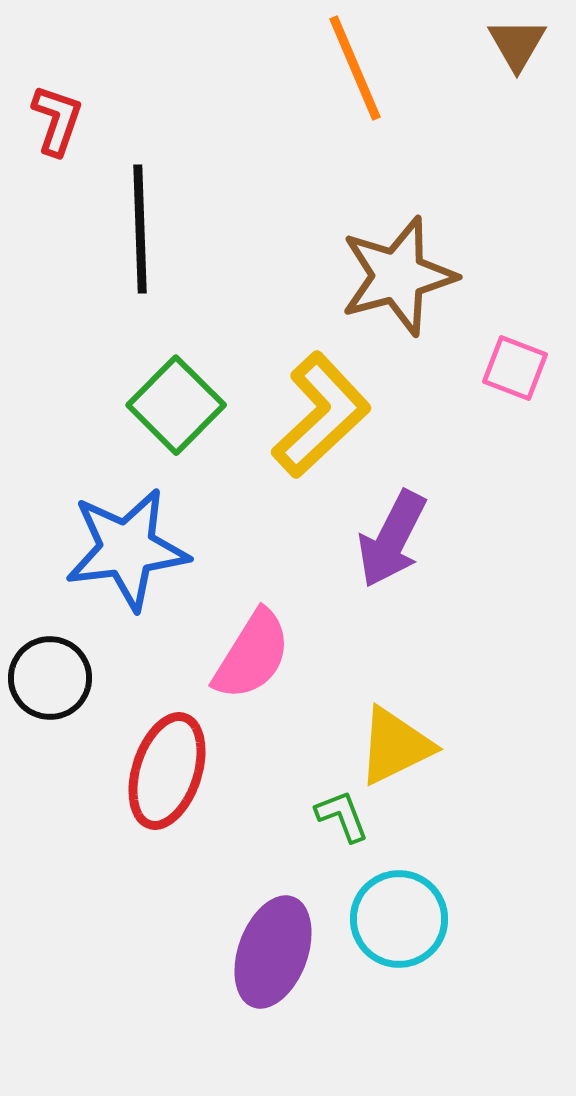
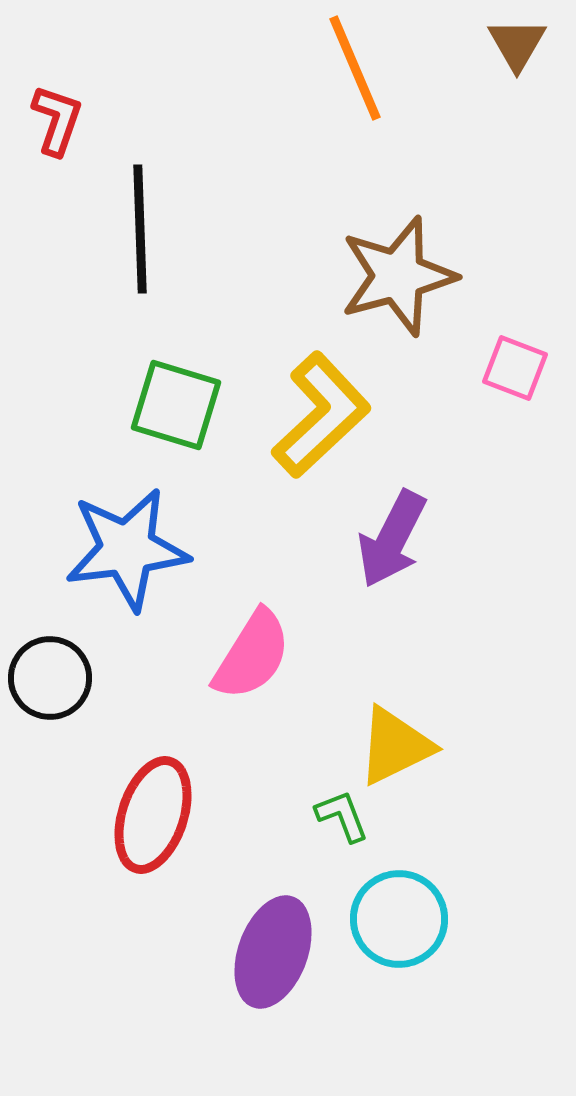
green square: rotated 28 degrees counterclockwise
red ellipse: moved 14 px left, 44 px down
